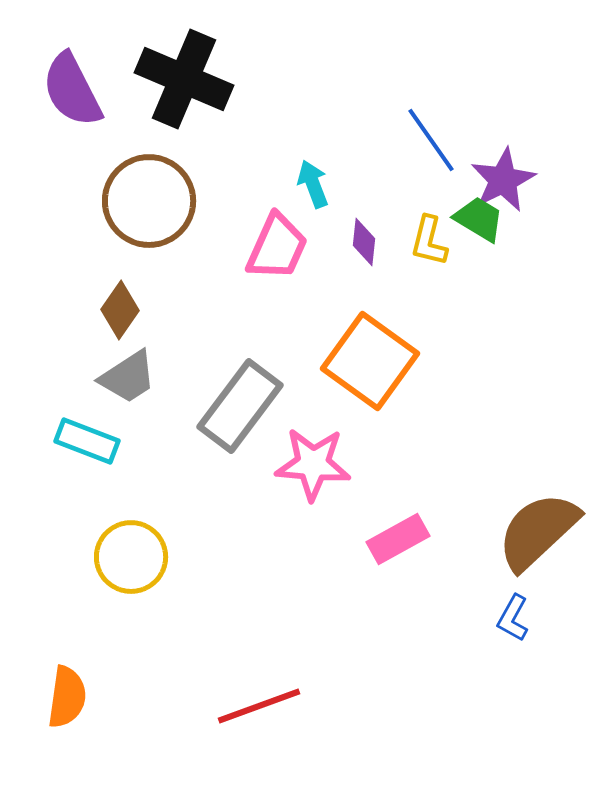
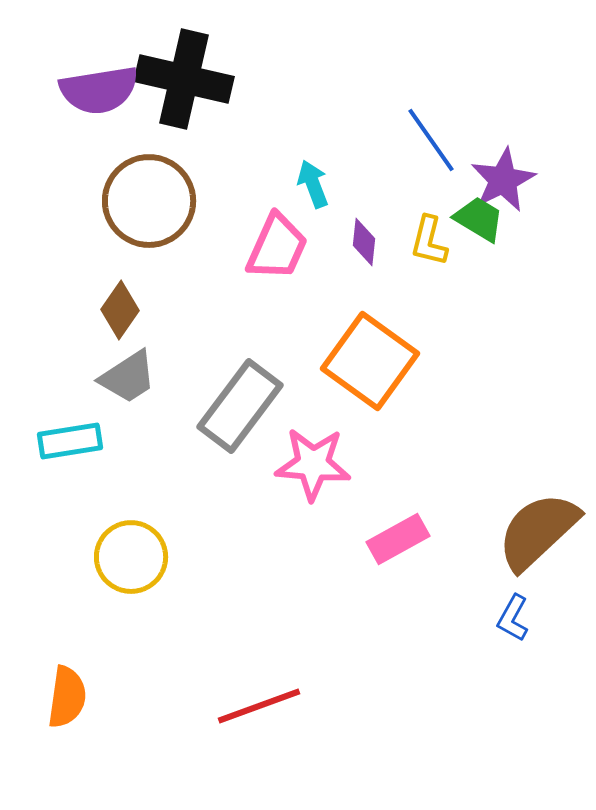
black cross: rotated 10 degrees counterclockwise
purple semicircle: moved 27 px right; rotated 72 degrees counterclockwise
cyan rectangle: moved 17 px left; rotated 30 degrees counterclockwise
